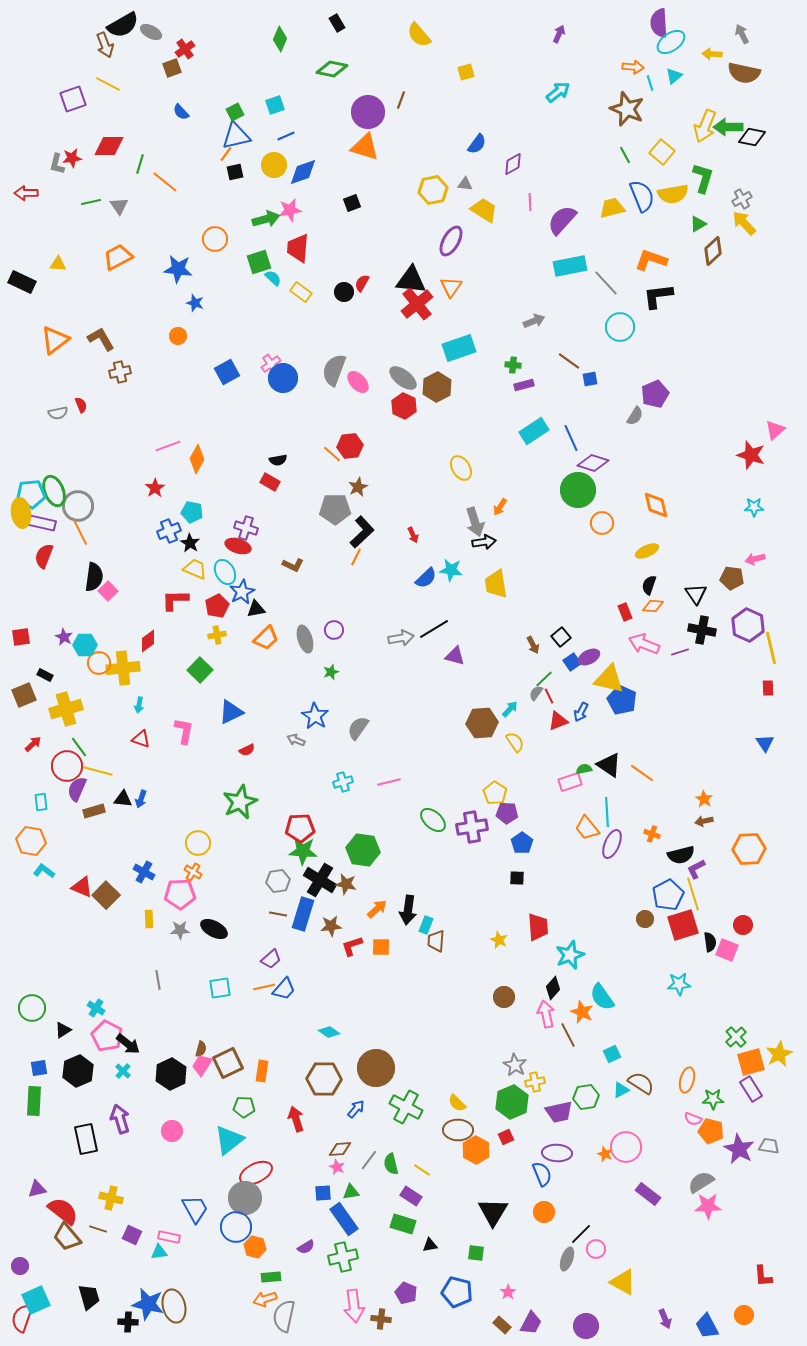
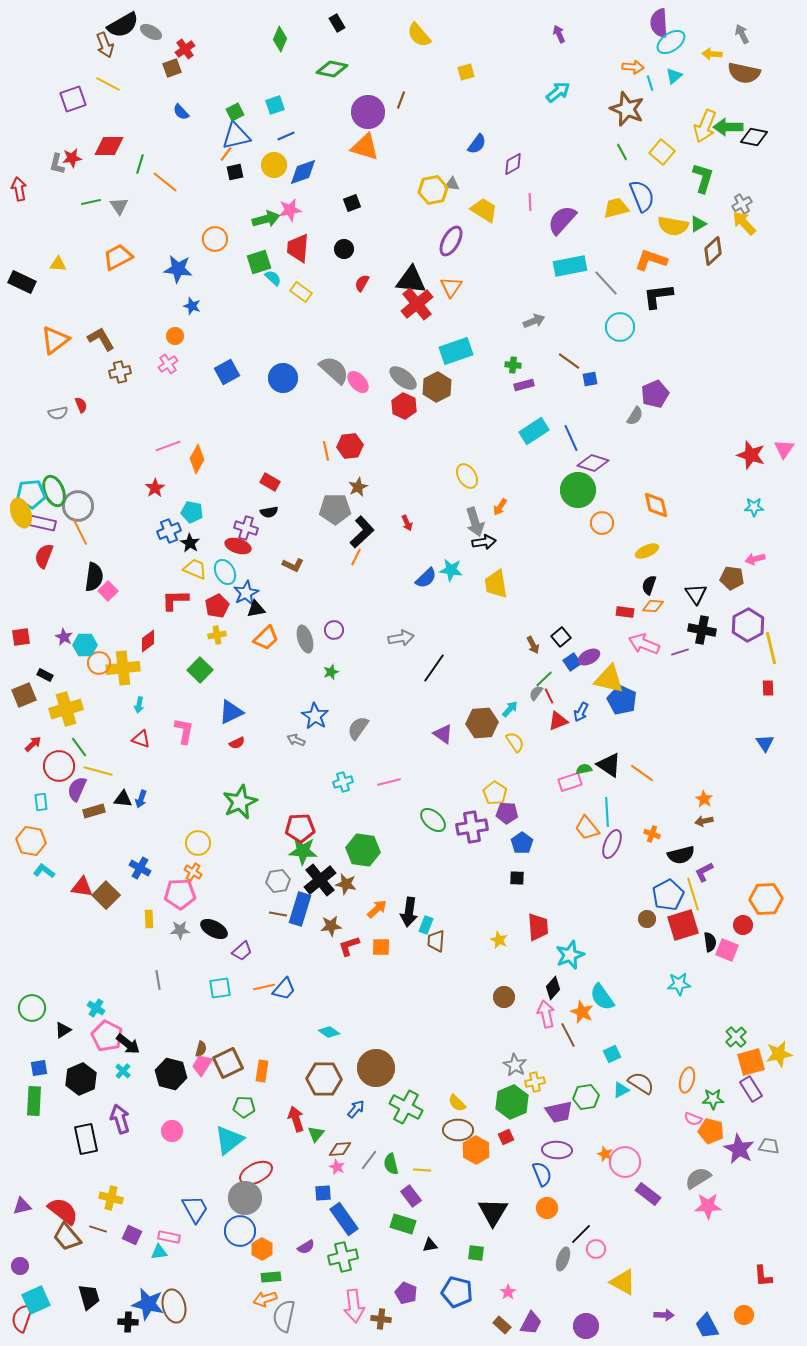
purple arrow at (559, 34): rotated 48 degrees counterclockwise
black diamond at (752, 137): moved 2 px right
green line at (625, 155): moved 3 px left, 3 px up
gray triangle at (465, 184): moved 13 px left
red arrow at (26, 193): moved 7 px left, 4 px up; rotated 80 degrees clockwise
yellow semicircle at (673, 194): moved 32 px down; rotated 20 degrees clockwise
gray cross at (742, 199): moved 5 px down
yellow trapezoid at (612, 208): moved 4 px right
black circle at (344, 292): moved 43 px up
blue star at (195, 303): moved 3 px left, 3 px down
orange circle at (178, 336): moved 3 px left
cyan rectangle at (459, 348): moved 3 px left, 3 px down
pink cross at (271, 364): moved 103 px left
gray semicircle at (334, 370): rotated 112 degrees clockwise
pink triangle at (775, 430): moved 9 px right, 19 px down; rotated 15 degrees counterclockwise
orange line at (332, 454): moved 6 px left, 3 px up; rotated 36 degrees clockwise
black semicircle at (278, 460): moved 9 px left, 52 px down
yellow ellipse at (461, 468): moved 6 px right, 8 px down
yellow ellipse at (21, 513): rotated 12 degrees counterclockwise
red arrow at (413, 535): moved 6 px left, 12 px up
blue star at (242, 592): moved 4 px right, 1 px down
red rectangle at (625, 612): rotated 60 degrees counterclockwise
purple hexagon at (748, 625): rotated 8 degrees clockwise
black line at (434, 629): moved 39 px down; rotated 24 degrees counterclockwise
purple triangle at (455, 656): moved 12 px left, 78 px down; rotated 20 degrees clockwise
red semicircle at (247, 750): moved 10 px left, 7 px up
red circle at (67, 766): moved 8 px left
orange hexagon at (749, 849): moved 17 px right, 50 px down
purple L-shape at (696, 869): moved 8 px right, 3 px down
blue cross at (144, 872): moved 4 px left, 4 px up
black cross at (320, 880): rotated 20 degrees clockwise
red triangle at (82, 887): rotated 15 degrees counterclockwise
black arrow at (408, 910): moved 1 px right, 2 px down
blue rectangle at (303, 914): moved 3 px left, 5 px up
brown circle at (645, 919): moved 2 px right
red L-shape at (352, 946): moved 3 px left
purple trapezoid at (271, 959): moved 29 px left, 8 px up
yellow star at (779, 1054): rotated 16 degrees clockwise
black hexagon at (78, 1071): moved 3 px right, 8 px down
black hexagon at (171, 1074): rotated 20 degrees counterclockwise
pink circle at (626, 1147): moved 1 px left, 15 px down
purple ellipse at (557, 1153): moved 3 px up
yellow line at (422, 1170): rotated 30 degrees counterclockwise
gray semicircle at (701, 1182): moved 3 px left, 4 px up
purple triangle at (37, 1189): moved 15 px left, 17 px down
green triangle at (351, 1192): moved 35 px left, 58 px up; rotated 42 degrees counterclockwise
purple rectangle at (411, 1196): rotated 20 degrees clockwise
orange circle at (544, 1212): moved 3 px right, 4 px up
blue circle at (236, 1227): moved 4 px right, 4 px down
orange hexagon at (255, 1247): moved 7 px right, 2 px down; rotated 15 degrees clockwise
gray ellipse at (567, 1259): moved 4 px left
purple arrow at (665, 1319): moved 1 px left, 4 px up; rotated 66 degrees counterclockwise
